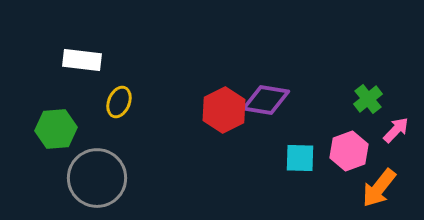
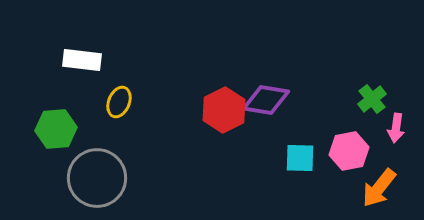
green cross: moved 4 px right
pink arrow: moved 2 px up; rotated 144 degrees clockwise
pink hexagon: rotated 9 degrees clockwise
